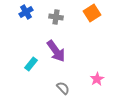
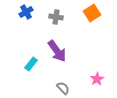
purple arrow: moved 1 px right
